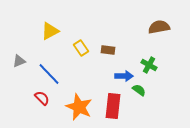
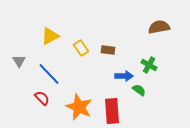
yellow triangle: moved 5 px down
gray triangle: rotated 40 degrees counterclockwise
red rectangle: moved 1 px left, 5 px down; rotated 10 degrees counterclockwise
